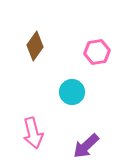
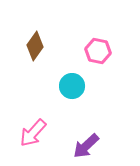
pink hexagon: moved 1 px right, 1 px up; rotated 20 degrees clockwise
cyan circle: moved 6 px up
pink arrow: rotated 56 degrees clockwise
